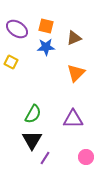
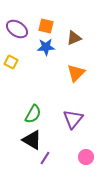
purple triangle: rotated 50 degrees counterclockwise
black triangle: rotated 30 degrees counterclockwise
